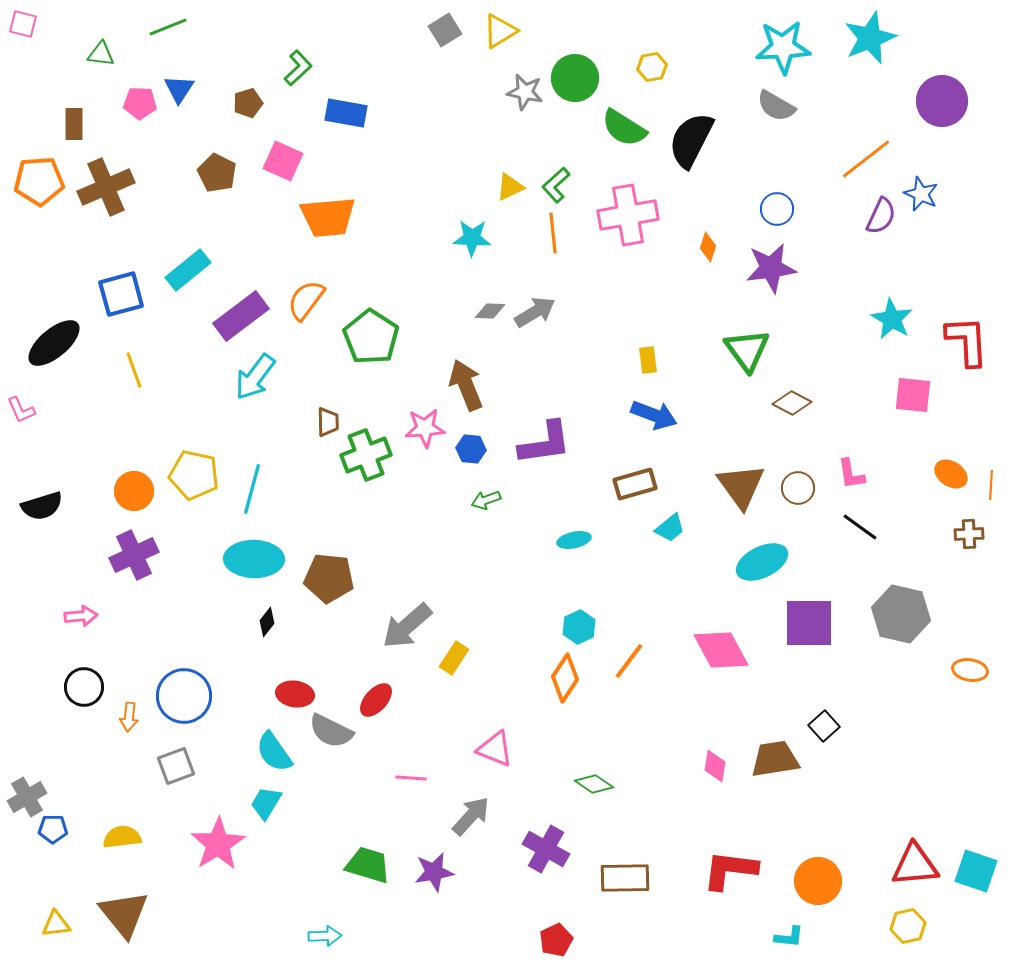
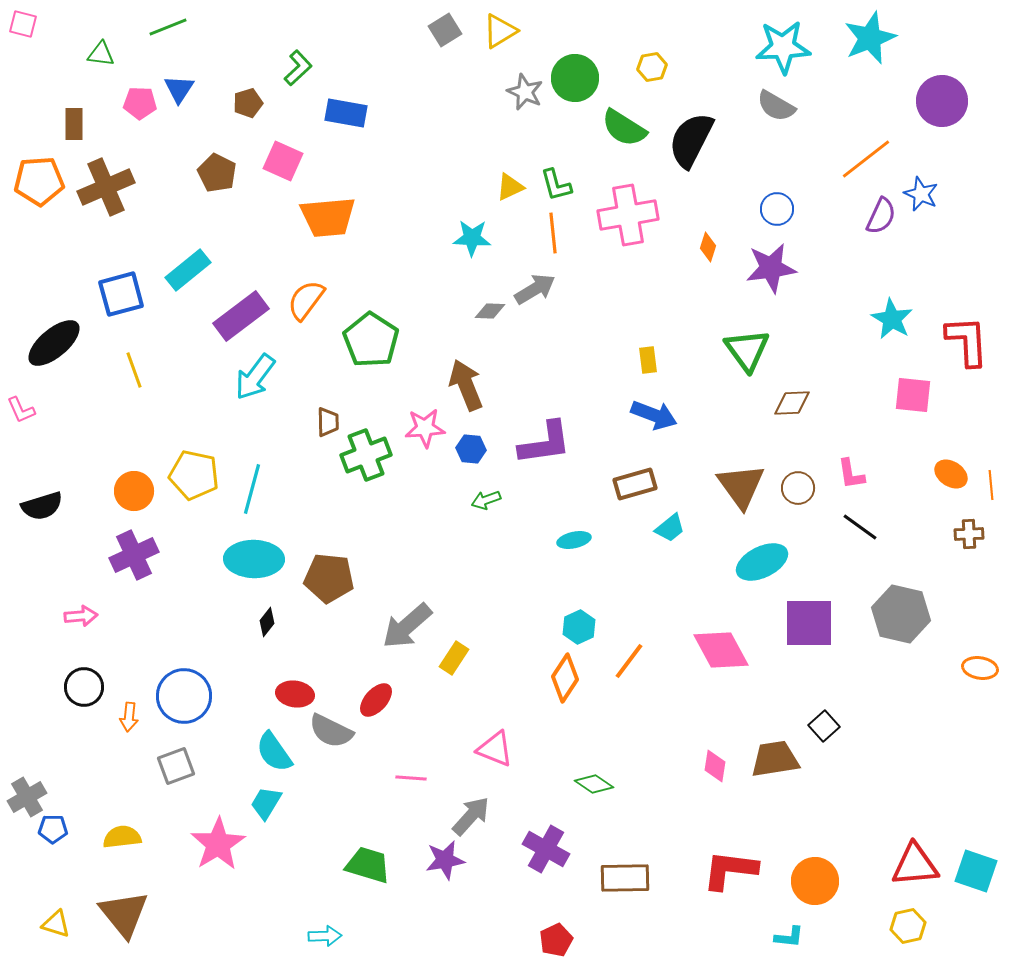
gray star at (525, 92): rotated 12 degrees clockwise
green L-shape at (556, 185): rotated 63 degrees counterclockwise
gray arrow at (535, 312): moved 23 px up
green pentagon at (371, 337): moved 3 px down
brown diamond at (792, 403): rotated 30 degrees counterclockwise
orange line at (991, 485): rotated 8 degrees counterclockwise
orange ellipse at (970, 670): moved 10 px right, 2 px up
purple star at (434, 872): moved 11 px right, 12 px up
orange circle at (818, 881): moved 3 px left
yellow triangle at (56, 924): rotated 24 degrees clockwise
